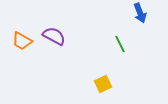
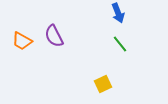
blue arrow: moved 22 px left
purple semicircle: rotated 145 degrees counterclockwise
green line: rotated 12 degrees counterclockwise
